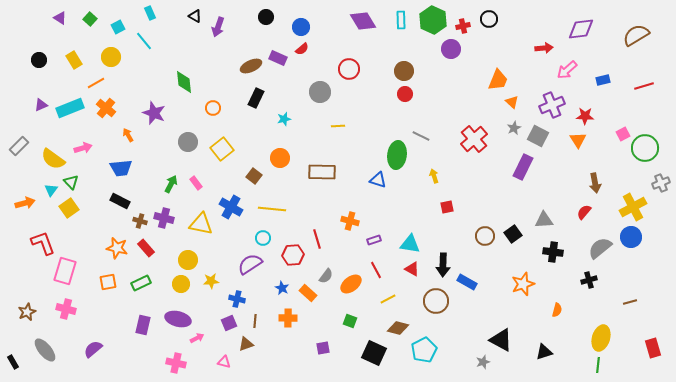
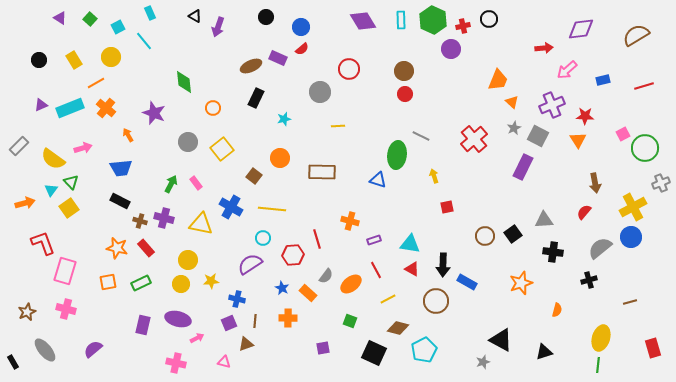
orange star at (523, 284): moved 2 px left, 1 px up
